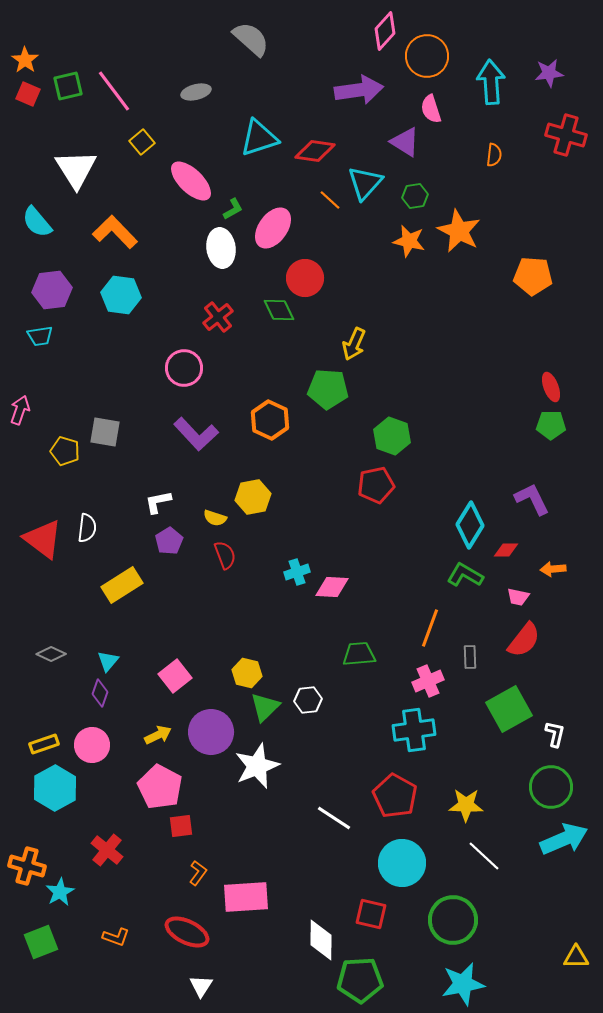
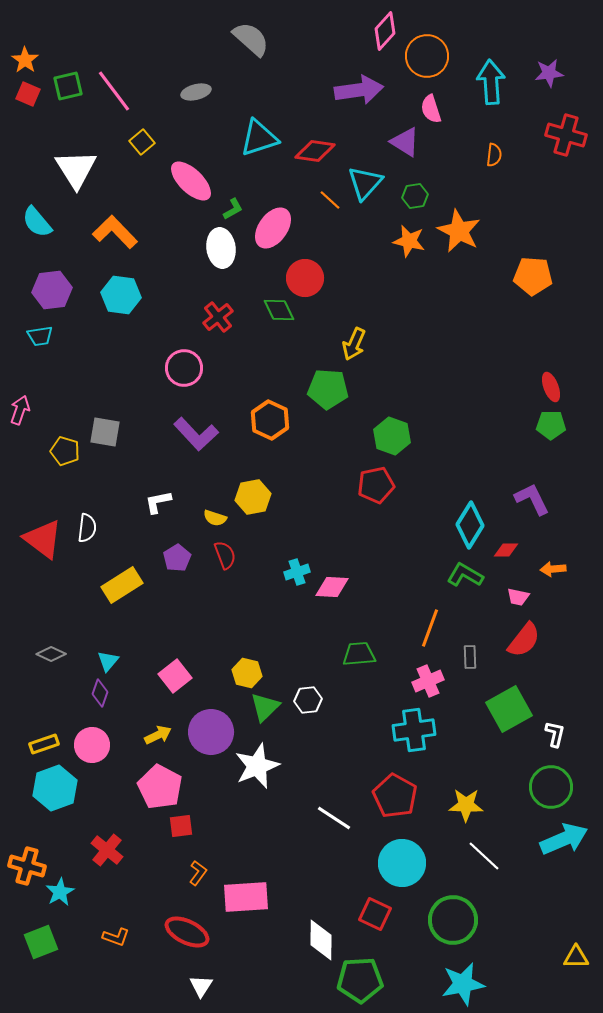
purple pentagon at (169, 541): moved 8 px right, 17 px down
cyan hexagon at (55, 788): rotated 9 degrees clockwise
red square at (371, 914): moved 4 px right; rotated 12 degrees clockwise
